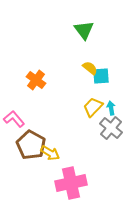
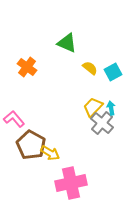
green triangle: moved 17 px left, 13 px down; rotated 30 degrees counterclockwise
cyan square: moved 12 px right, 4 px up; rotated 24 degrees counterclockwise
orange cross: moved 9 px left, 13 px up
gray cross: moved 9 px left, 5 px up
